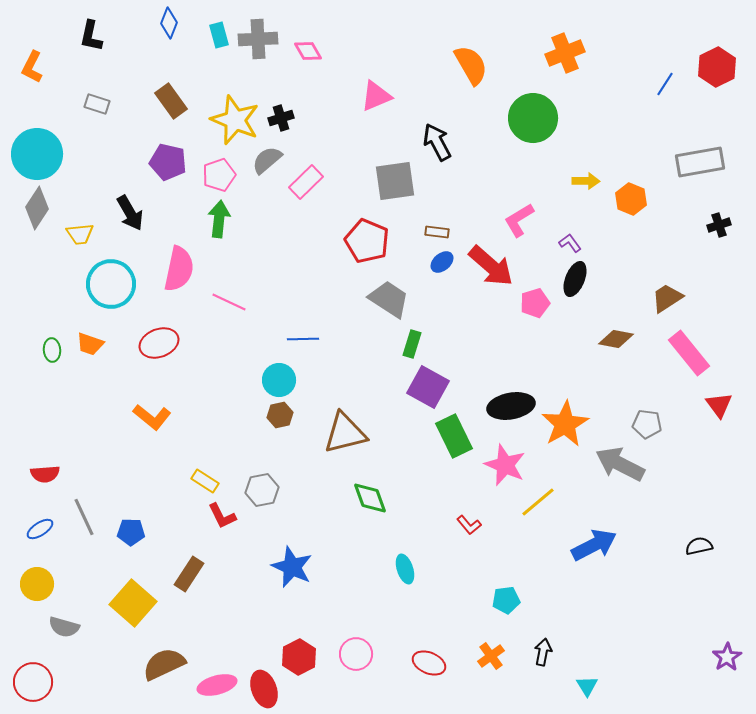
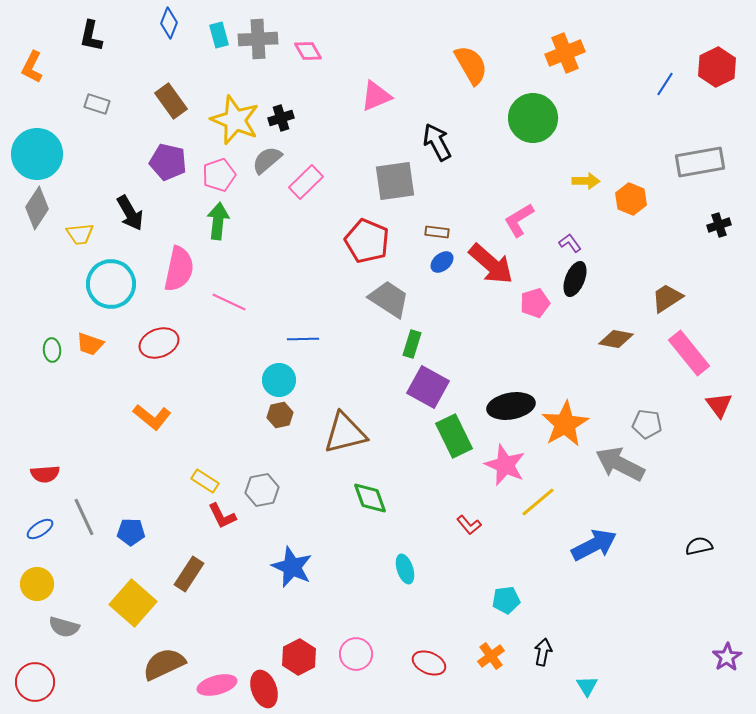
green arrow at (219, 219): moved 1 px left, 2 px down
red arrow at (491, 266): moved 2 px up
red circle at (33, 682): moved 2 px right
